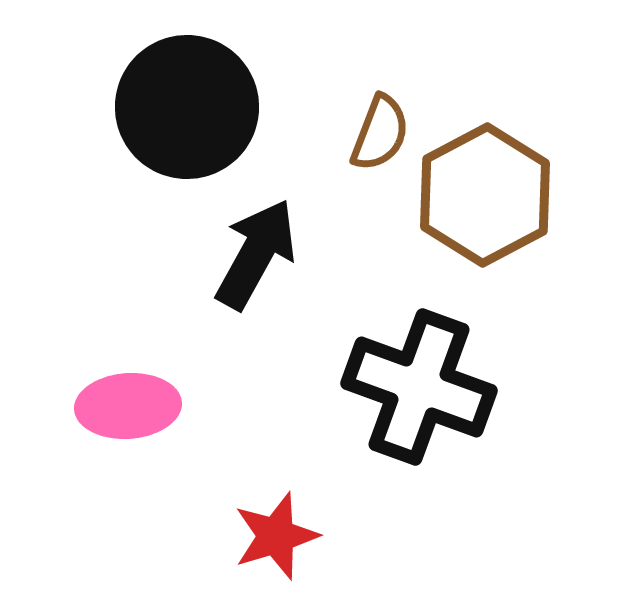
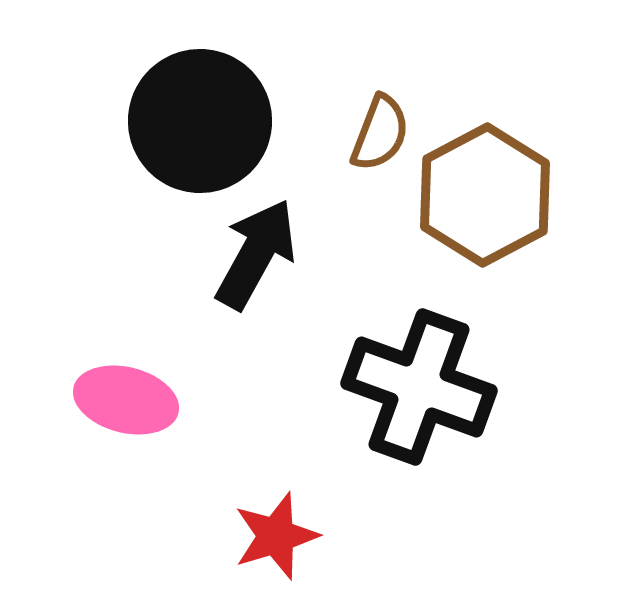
black circle: moved 13 px right, 14 px down
pink ellipse: moved 2 px left, 6 px up; rotated 18 degrees clockwise
